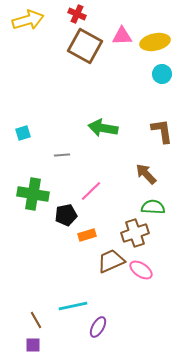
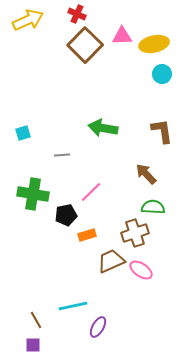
yellow arrow: rotated 8 degrees counterclockwise
yellow ellipse: moved 1 px left, 2 px down
brown square: moved 1 px up; rotated 16 degrees clockwise
pink line: moved 1 px down
